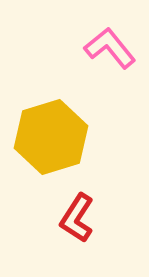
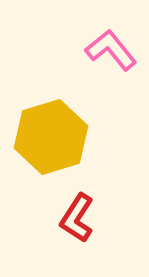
pink L-shape: moved 1 px right, 2 px down
